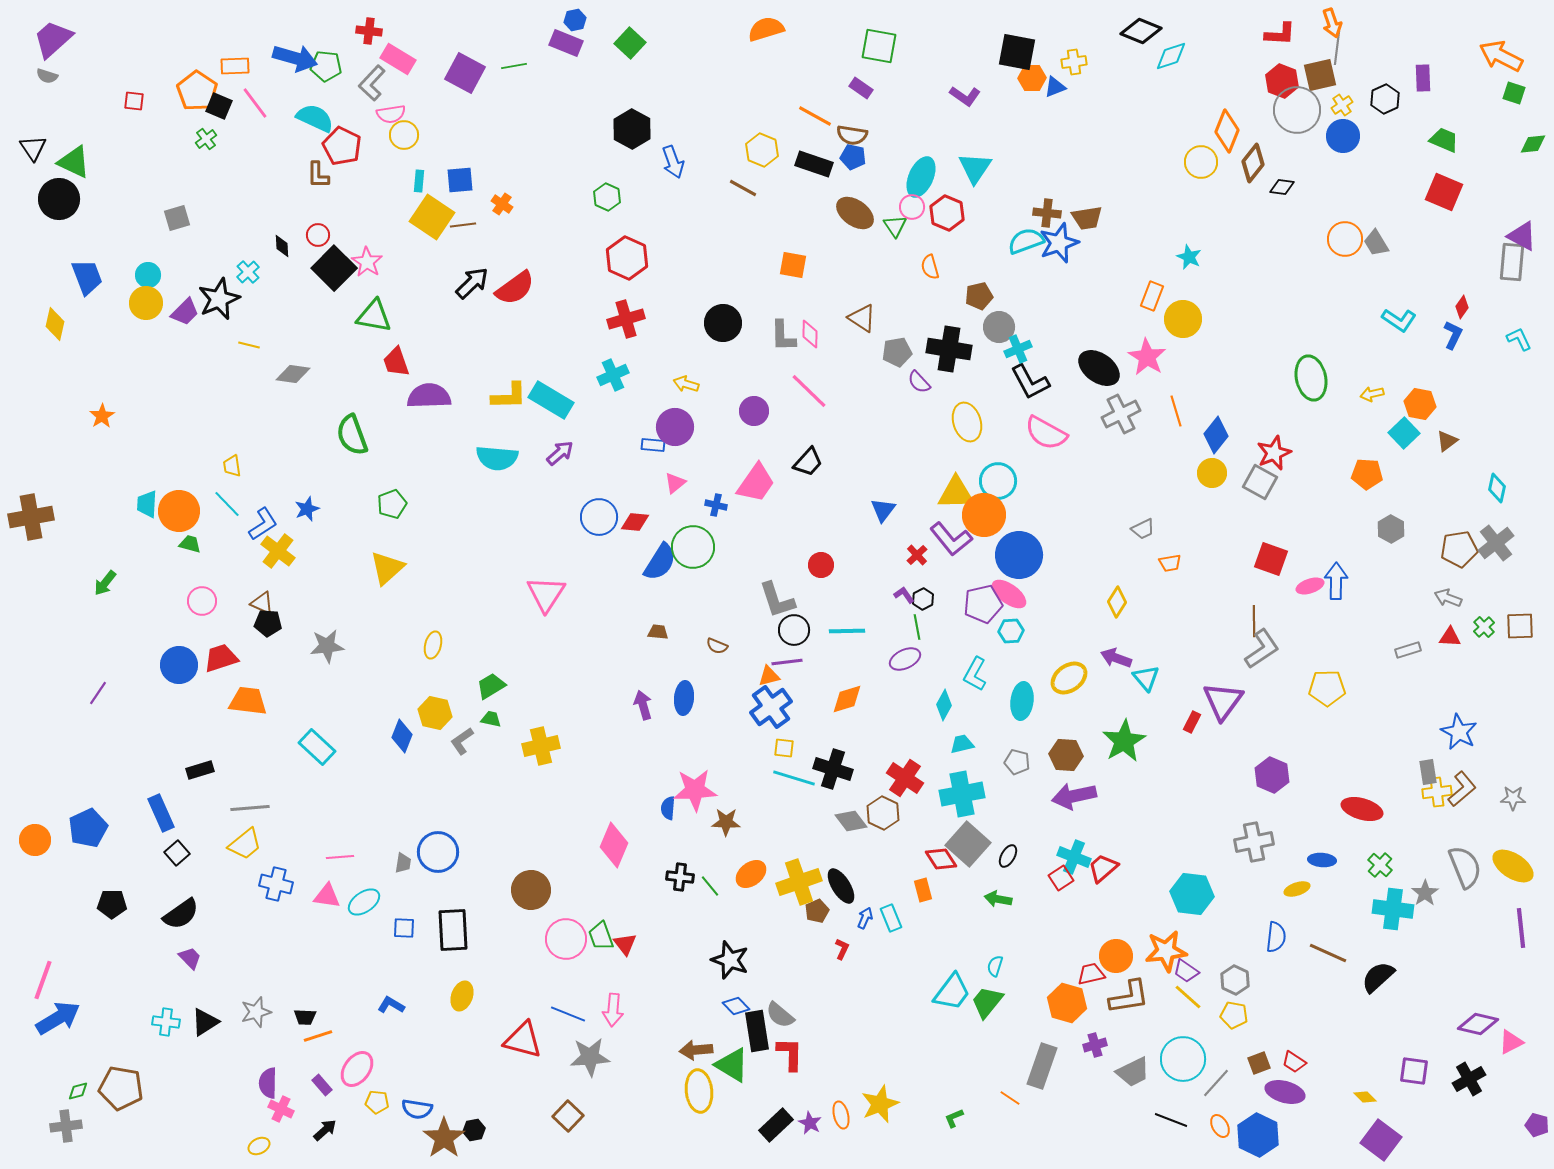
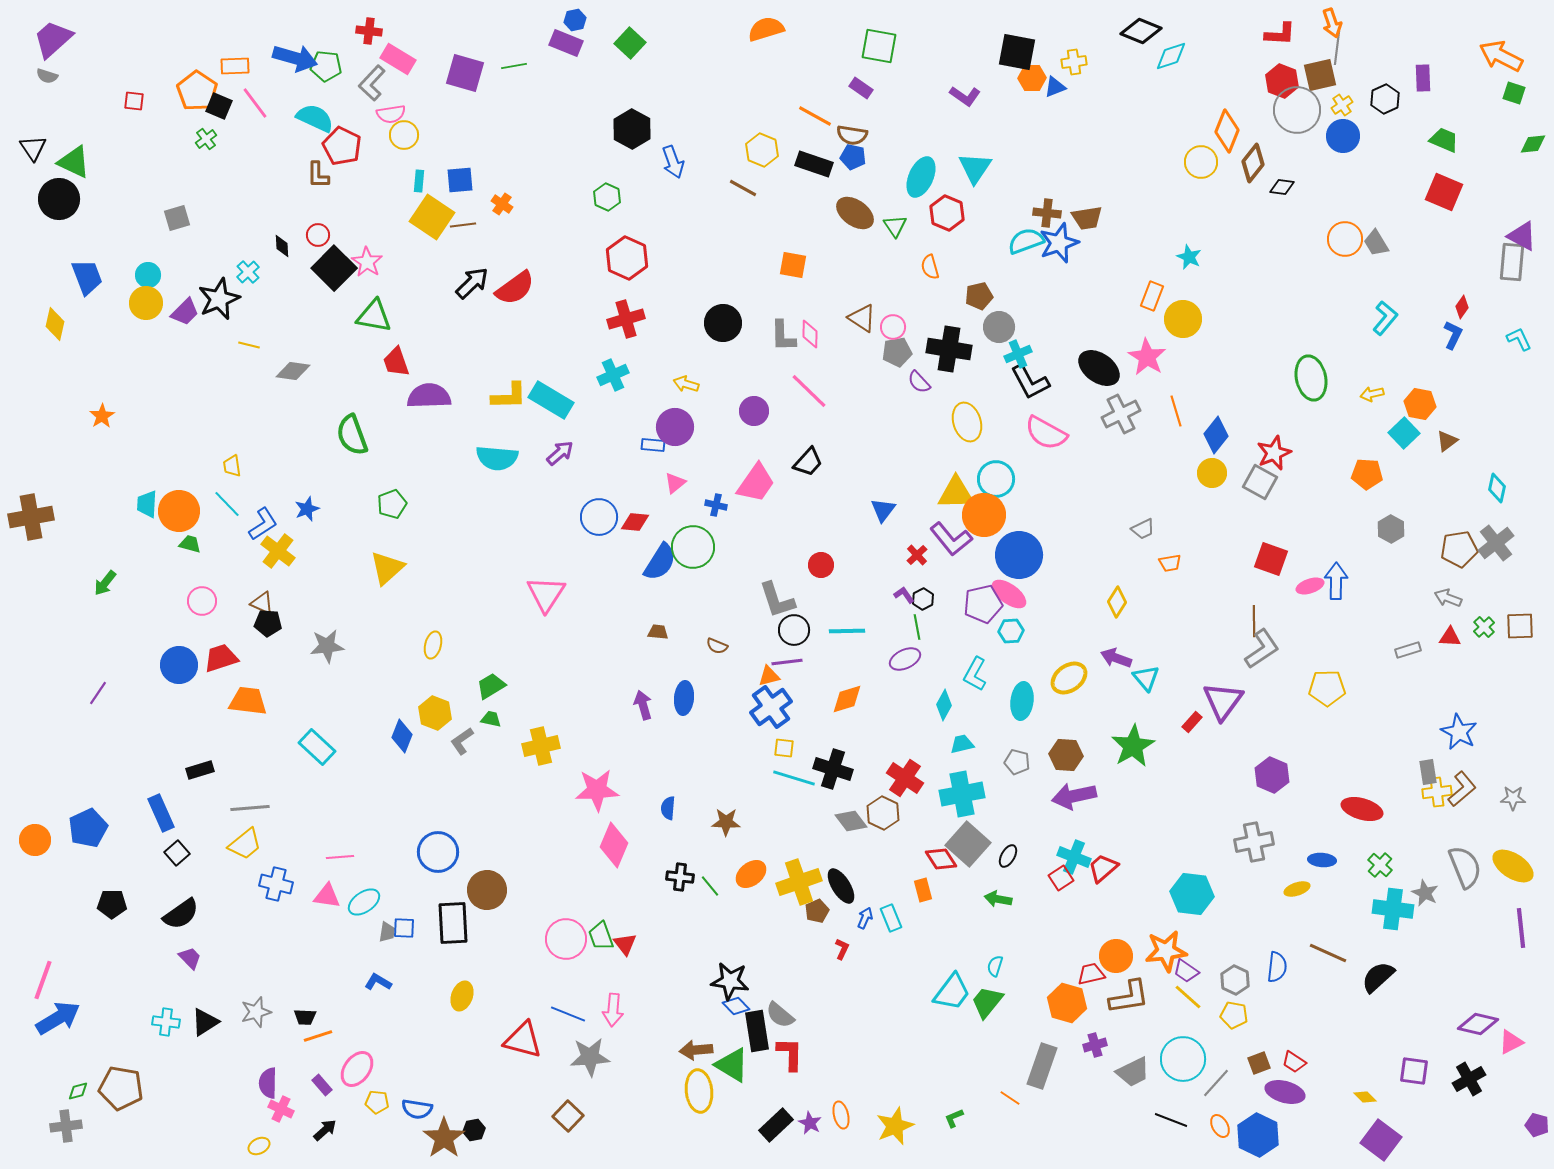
purple square at (465, 73): rotated 12 degrees counterclockwise
pink circle at (912, 207): moved 19 px left, 120 px down
cyan L-shape at (1399, 320): moved 14 px left, 2 px up; rotated 84 degrees counterclockwise
cyan cross at (1018, 349): moved 5 px down
gray diamond at (293, 374): moved 3 px up
cyan circle at (998, 481): moved 2 px left, 2 px up
yellow hexagon at (435, 713): rotated 8 degrees clockwise
red rectangle at (1192, 722): rotated 15 degrees clockwise
green star at (1124, 741): moved 9 px right, 5 px down
pink star at (695, 790): moved 98 px left
gray trapezoid at (403, 863): moved 16 px left, 69 px down
brown circle at (531, 890): moved 44 px left
gray star at (1425, 893): rotated 12 degrees counterclockwise
black rectangle at (453, 930): moved 7 px up
blue semicircle at (1276, 937): moved 1 px right, 30 px down
black star at (730, 960): moved 21 px down; rotated 12 degrees counterclockwise
blue L-shape at (391, 1005): moved 13 px left, 23 px up
yellow star at (880, 1104): moved 15 px right, 22 px down
